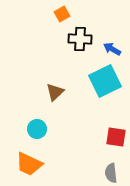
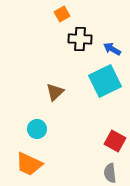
red square: moved 1 px left, 4 px down; rotated 20 degrees clockwise
gray semicircle: moved 1 px left
